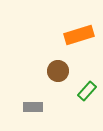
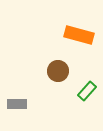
orange rectangle: rotated 32 degrees clockwise
gray rectangle: moved 16 px left, 3 px up
